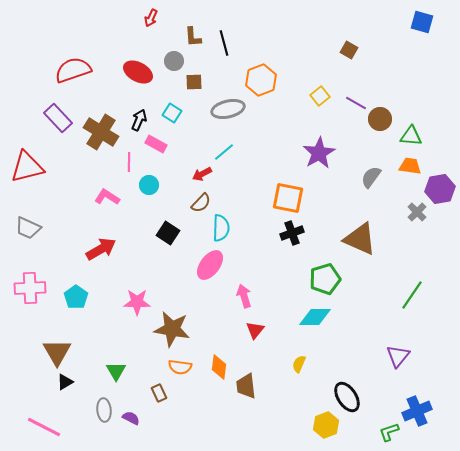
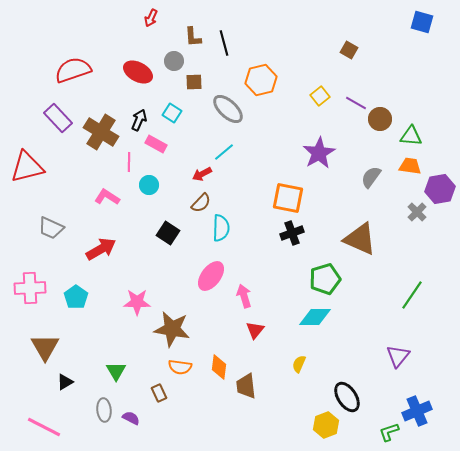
orange hexagon at (261, 80): rotated 8 degrees clockwise
gray ellipse at (228, 109): rotated 56 degrees clockwise
gray trapezoid at (28, 228): moved 23 px right
pink ellipse at (210, 265): moved 1 px right, 11 px down
brown triangle at (57, 352): moved 12 px left, 5 px up
